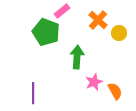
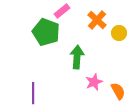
orange cross: moved 1 px left
orange semicircle: moved 3 px right
